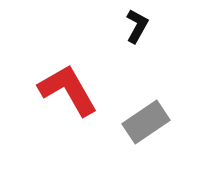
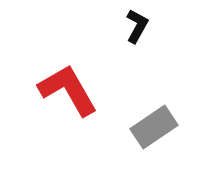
gray rectangle: moved 8 px right, 5 px down
